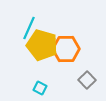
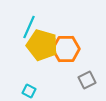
cyan line: moved 1 px up
gray square: rotated 18 degrees clockwise
cyan square: moved 11 px left, 3 px down
